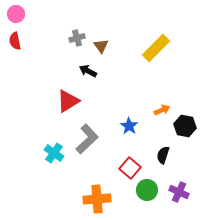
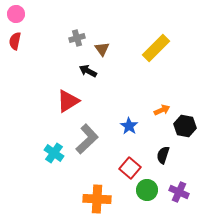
red semicircle: rotated 24 degrees clockwise
brown triangle: moved 1 px right, 3 px down
orange cross: rotated 8 degrees clockwise
